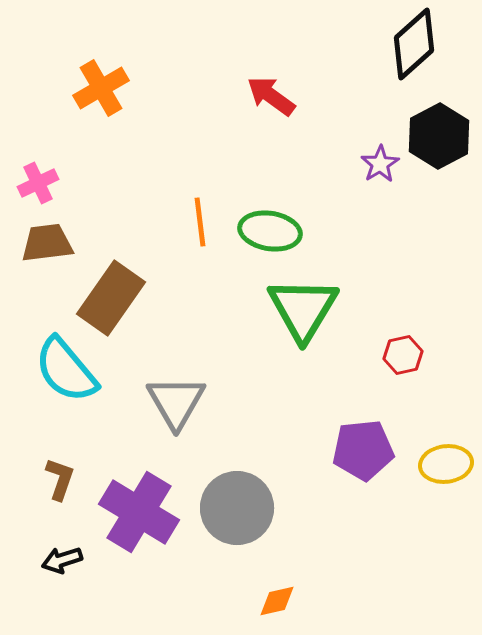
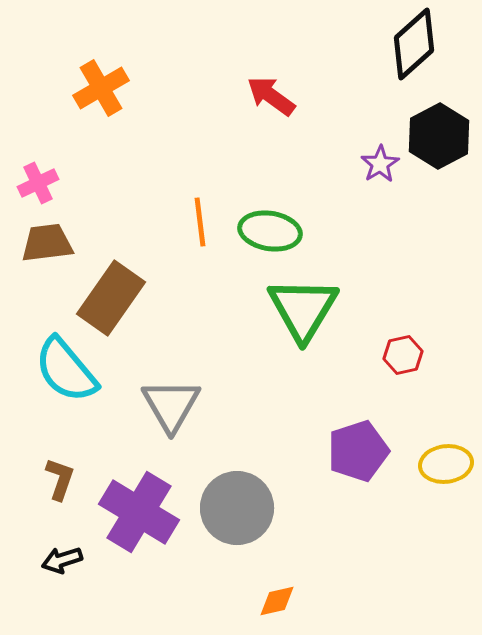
gray triangle: moved 5 px left, 3 px down
purple pentagon: moved 5 px left, 1 px down; rotated 12 degrees counterclockwise
